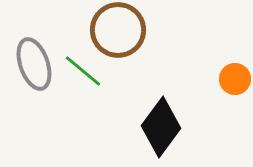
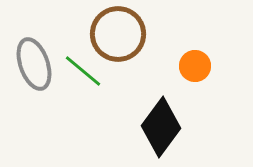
brown circle: moved 4 px down
orange circle: moved 40 px left, 13 px up
